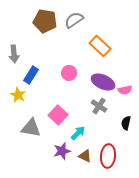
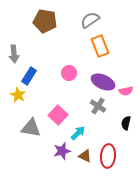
gray semicircle: moved 16 px right
orange rectangle: rotated 25 degrees clockwise
blue rectangle: moved 2 px left, 1 px down
pink semicircle: moved 1 px right, 1 px down
gray cross: moved 1 px left
